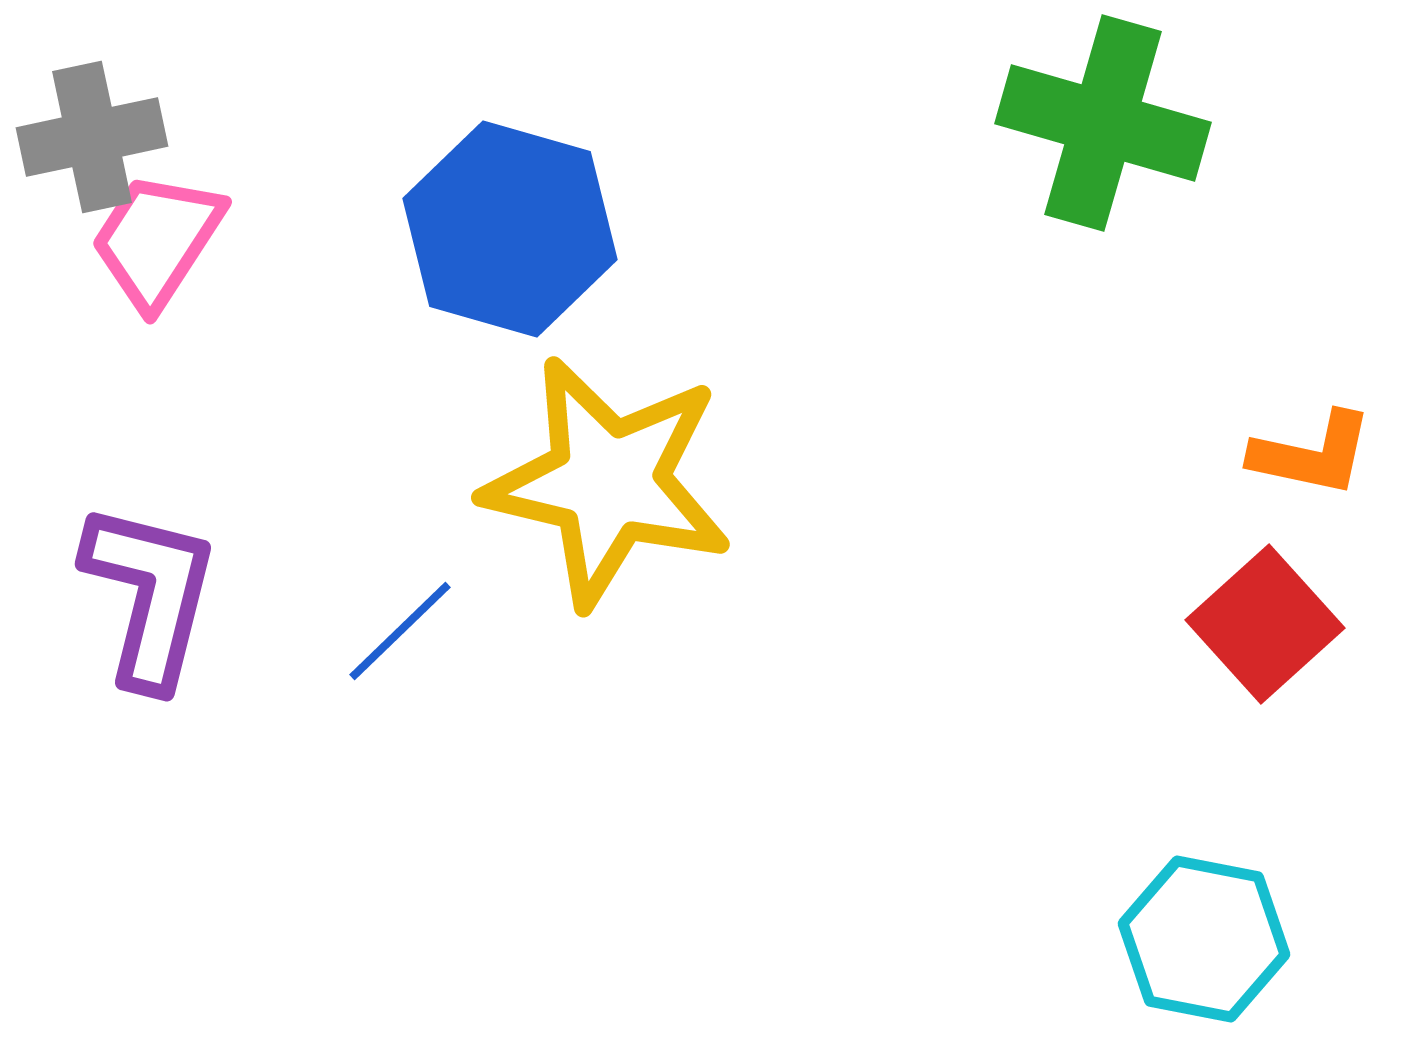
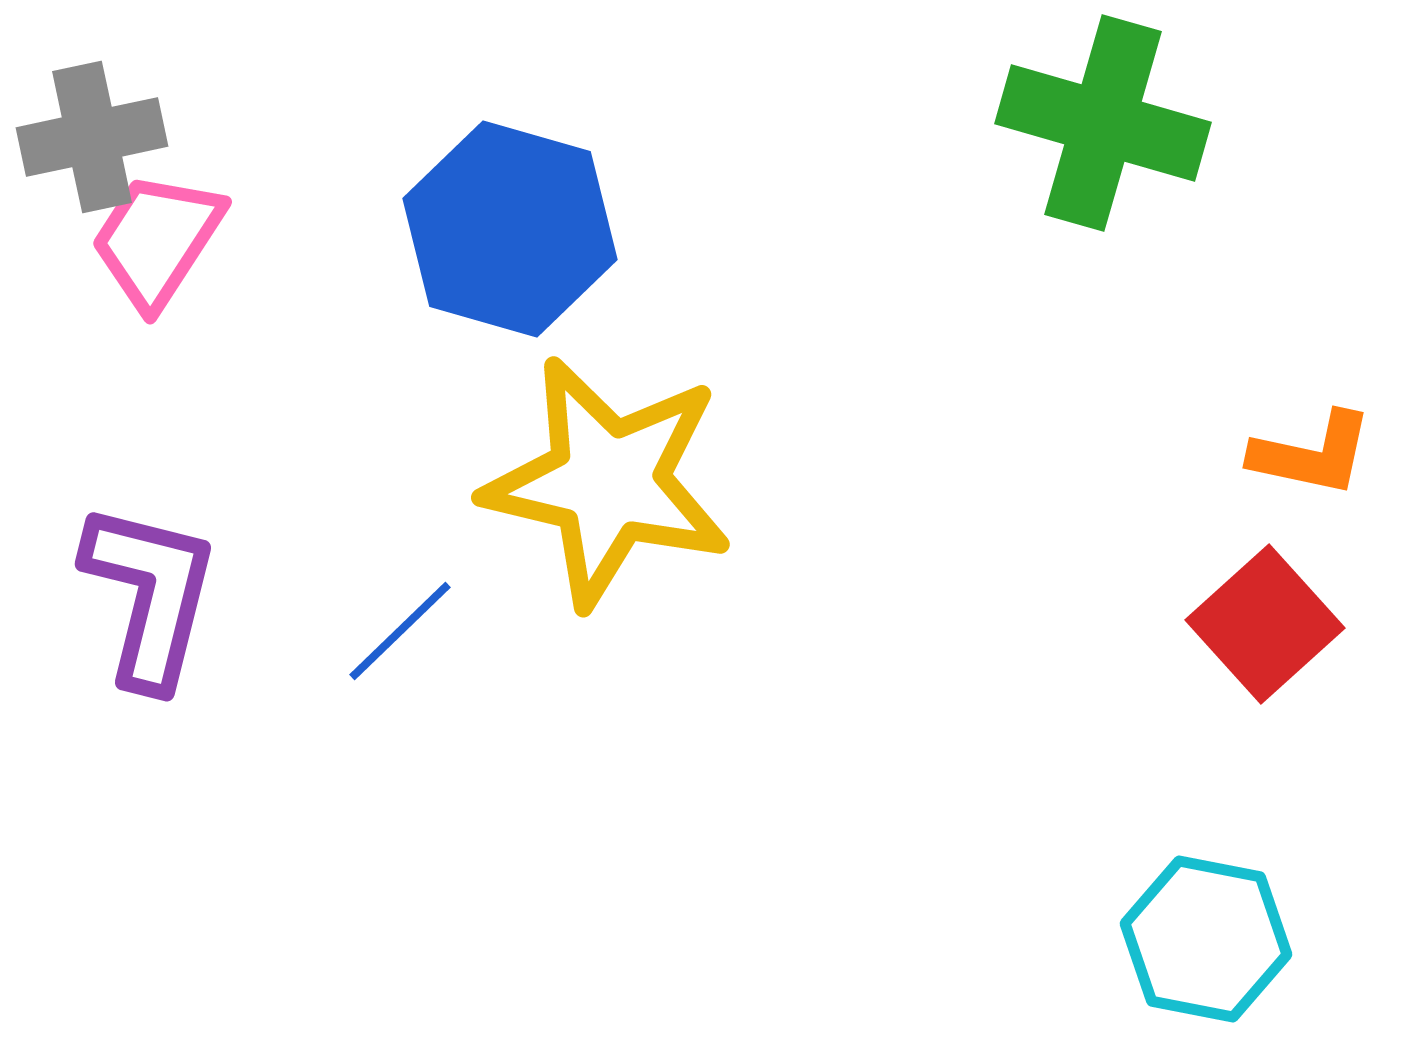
cyan hexagon: moved 2 px right
